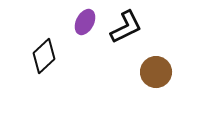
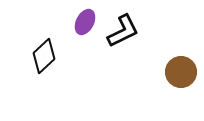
black L-shape: moved 3 px left, 4 px down
brown circle: moved 25 px right
